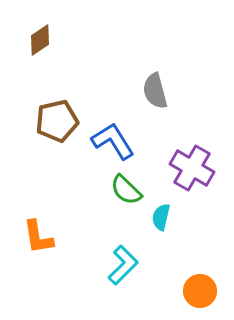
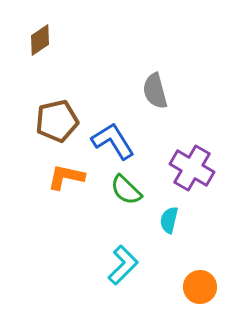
cyan semicircle: moved 8 px right, 3 px down
orange L-shape: moved 28 px right, 60 px up; rotated 111 degrees clockwise
orange circle: moved 4 px up
